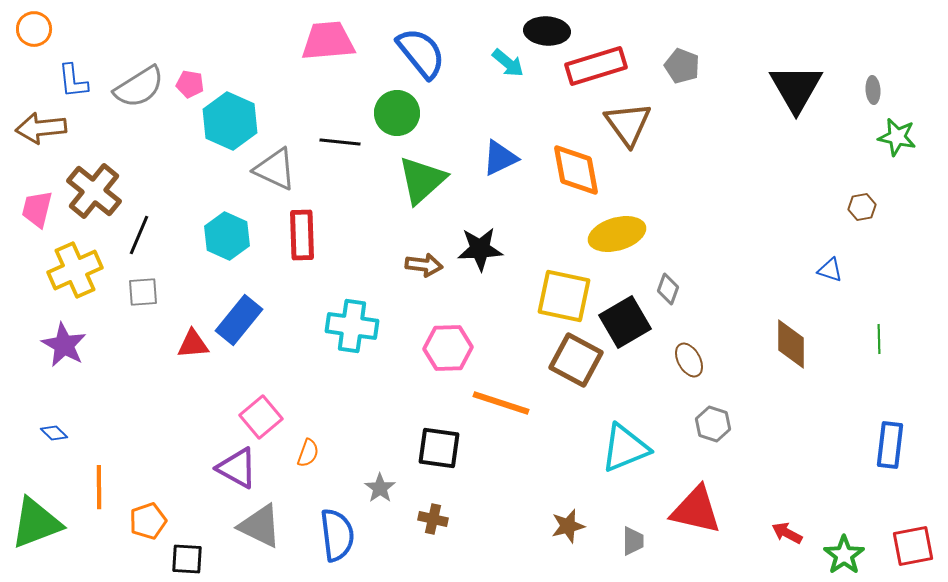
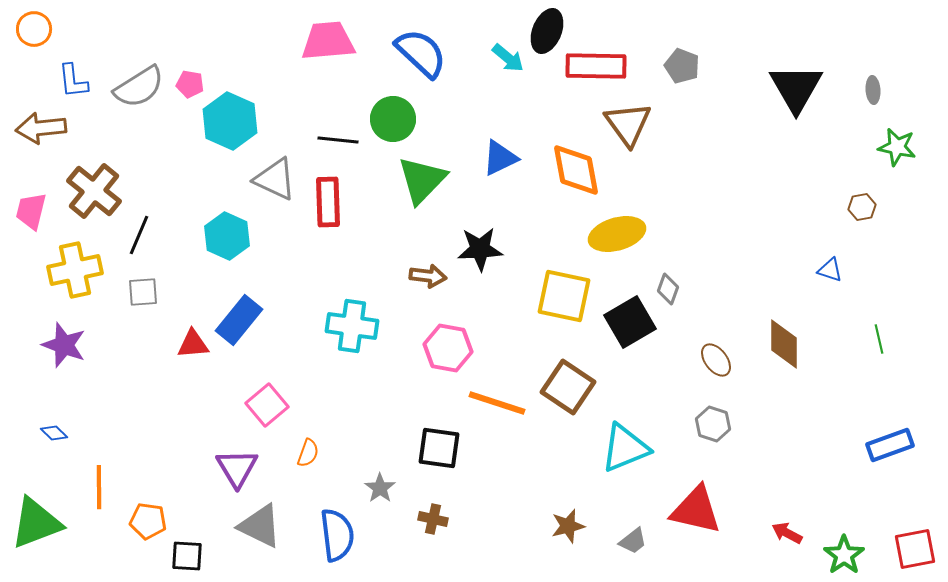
black ellipse at (547, 31): rotated 72 degrees counterclockwise
blue semicircle at (421, 53): rotated 8 degrees counterclockwise
cyan arrow at (508, 63): moved 5 px up
red rectangle at (596, 66): rotated 18 degrees clockwise
green circle at (397, 113): moved 4 px left, 6 px down
green star at (897, 137): moved 10 px down
black line at (340, 142): moved 2 px left, 2 px up
gray triangle at (275, 169): moved 10 px down
green triangle at (422, 180): rotated 4 degrees counterclockwise
pink trapezoid at (37, 209): moved 6 px left, 2 px down
red rectangle at (302, 235): moved 26 px right, 33 px up
brown arrow at (424, 265): moved 4 px right, 11 px down
yellow cross at (75, 270): rotated 12 degrees clockwise
black square at (625, 322): moved 5 px right
green line at (879, 339): rotated 12 degrees counterclockwise
brown diamond at (791, 344): moved 7 px left
purple star at (64, 345): rotated 9 degrees counterclockwise
pink hexagon at (448, 348): rotated 12 degrees clockwise
brown square at (576, 360): moved 8 px left, 27 px down; rotated 6 degrees clockwise
brown ellipse at (689, 360): moved 27 px right; rotated 8 degrees counterclockwise
orange line at (501, 403): moved 4 px left
pink square at (261, 417): moved 6 px right, 12 px up
blue rectangle at (890, 445): rotated 63 degrees clockwise
purple triangle at (237, 468): rotated 30 degrees clockwise
orange pentagon at (148, 521): rotated 27 degrees clockwise
gray trapezoid at (633, 541): rotated 52 degrees clockwise
red square at (913, 546): moved 2 px right, 3 px down
black square at (187, 559): moved 3 px up
